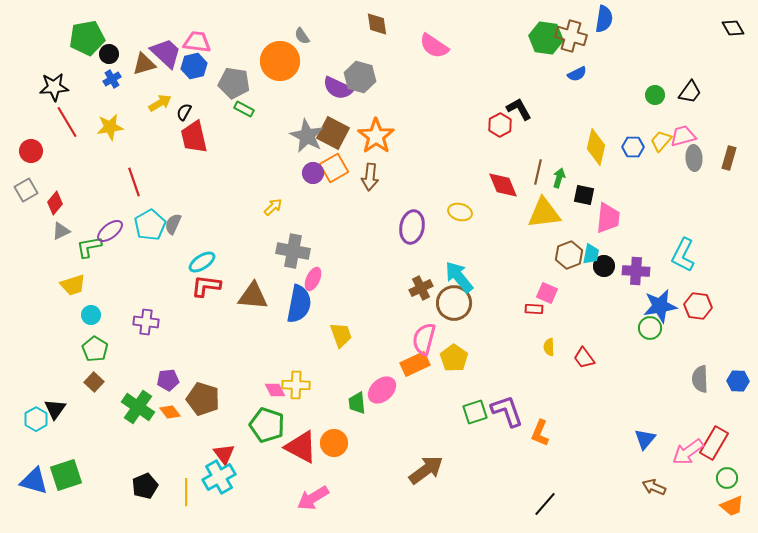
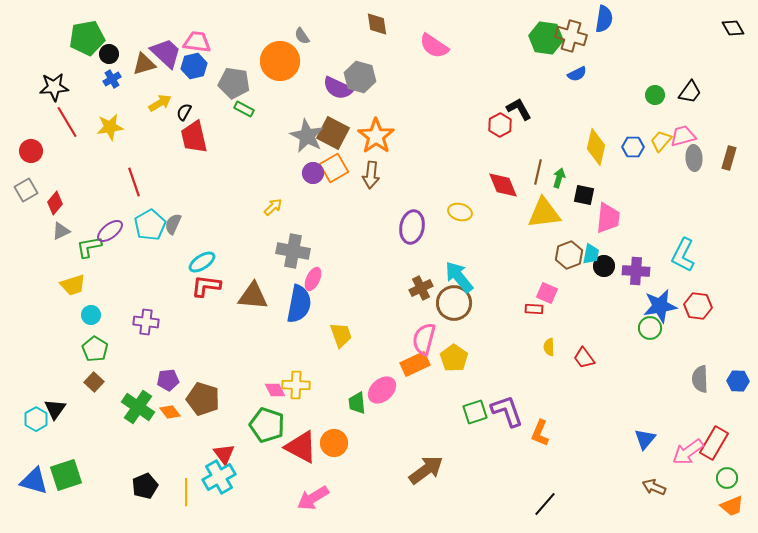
brown arrow at (370, 177): moved 1 px right, 2 px up
